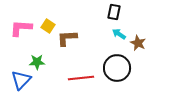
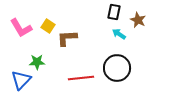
pink L-shape: rotated 125 degrees counterclockwise
brown star: moved 23 px up
